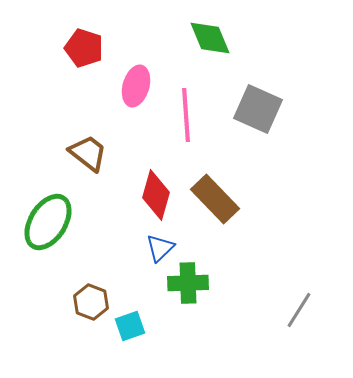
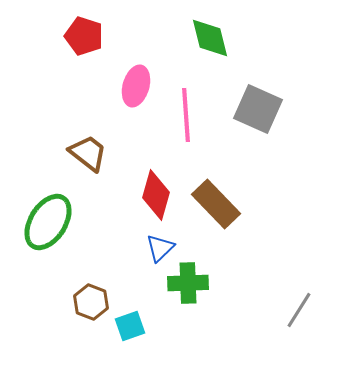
green diamond: rotated 9 degrees clockwise
red pentagon: moved 12 px up
brown rectangle: moved 1 px right, 5 px down
